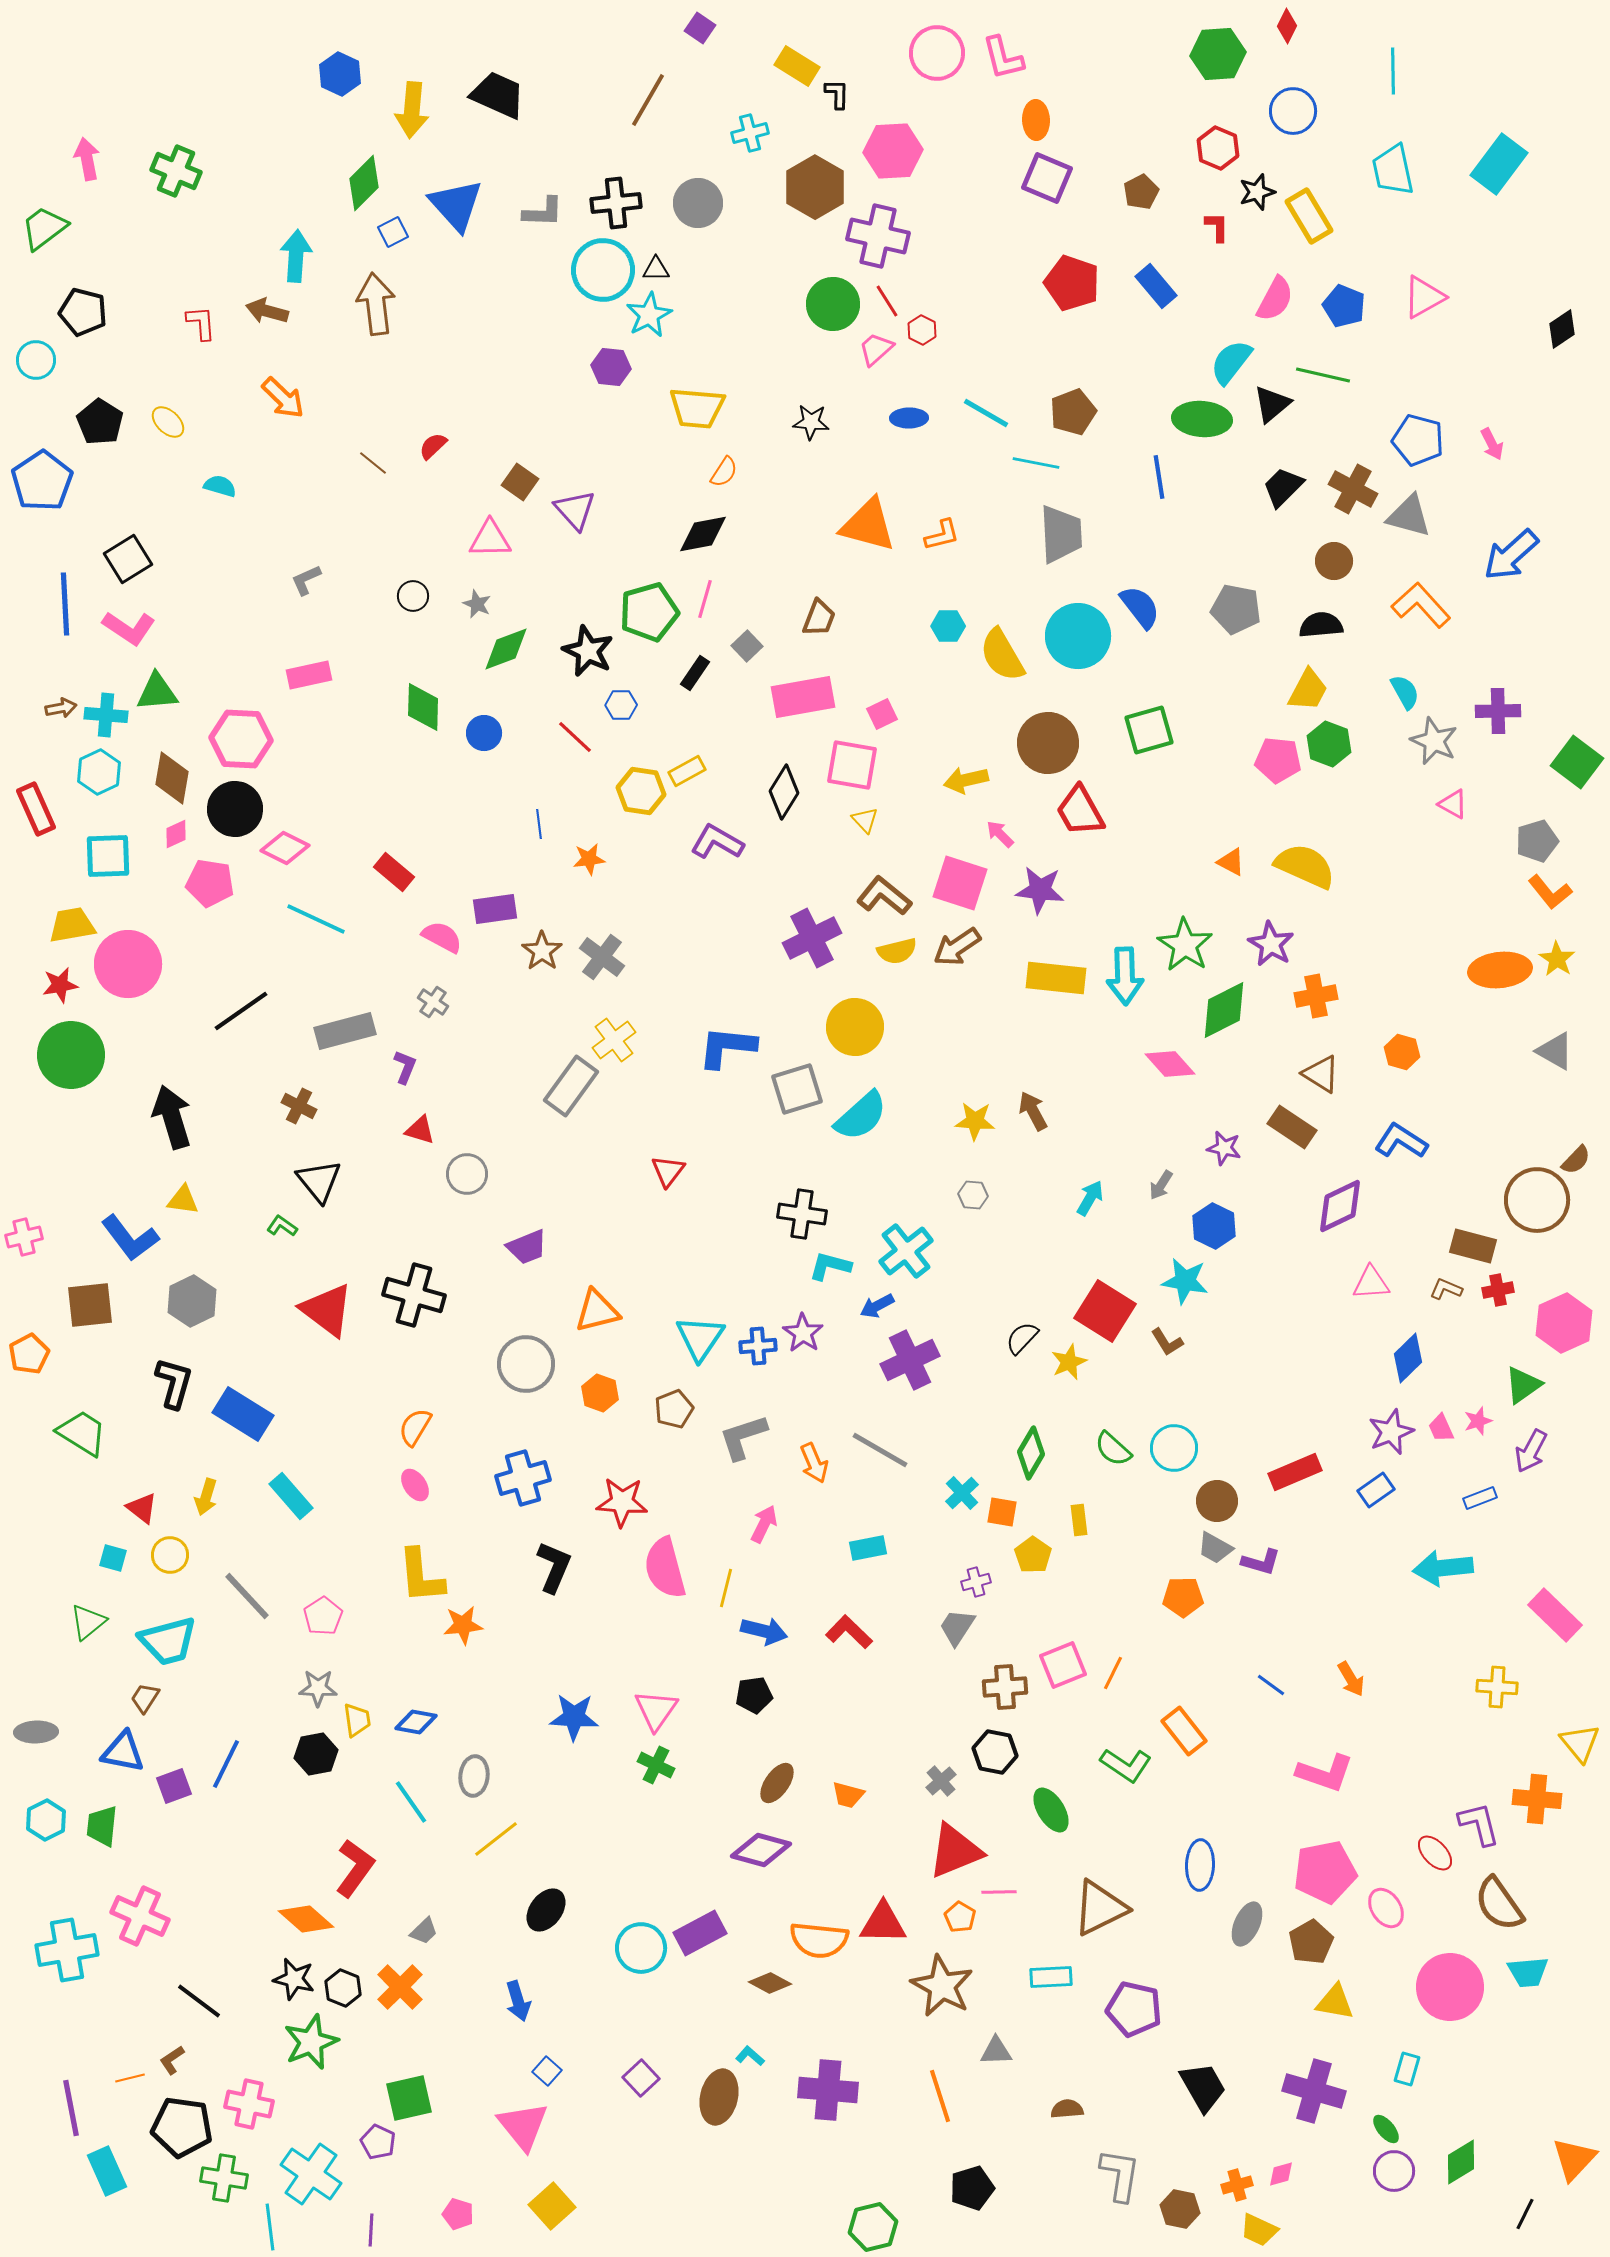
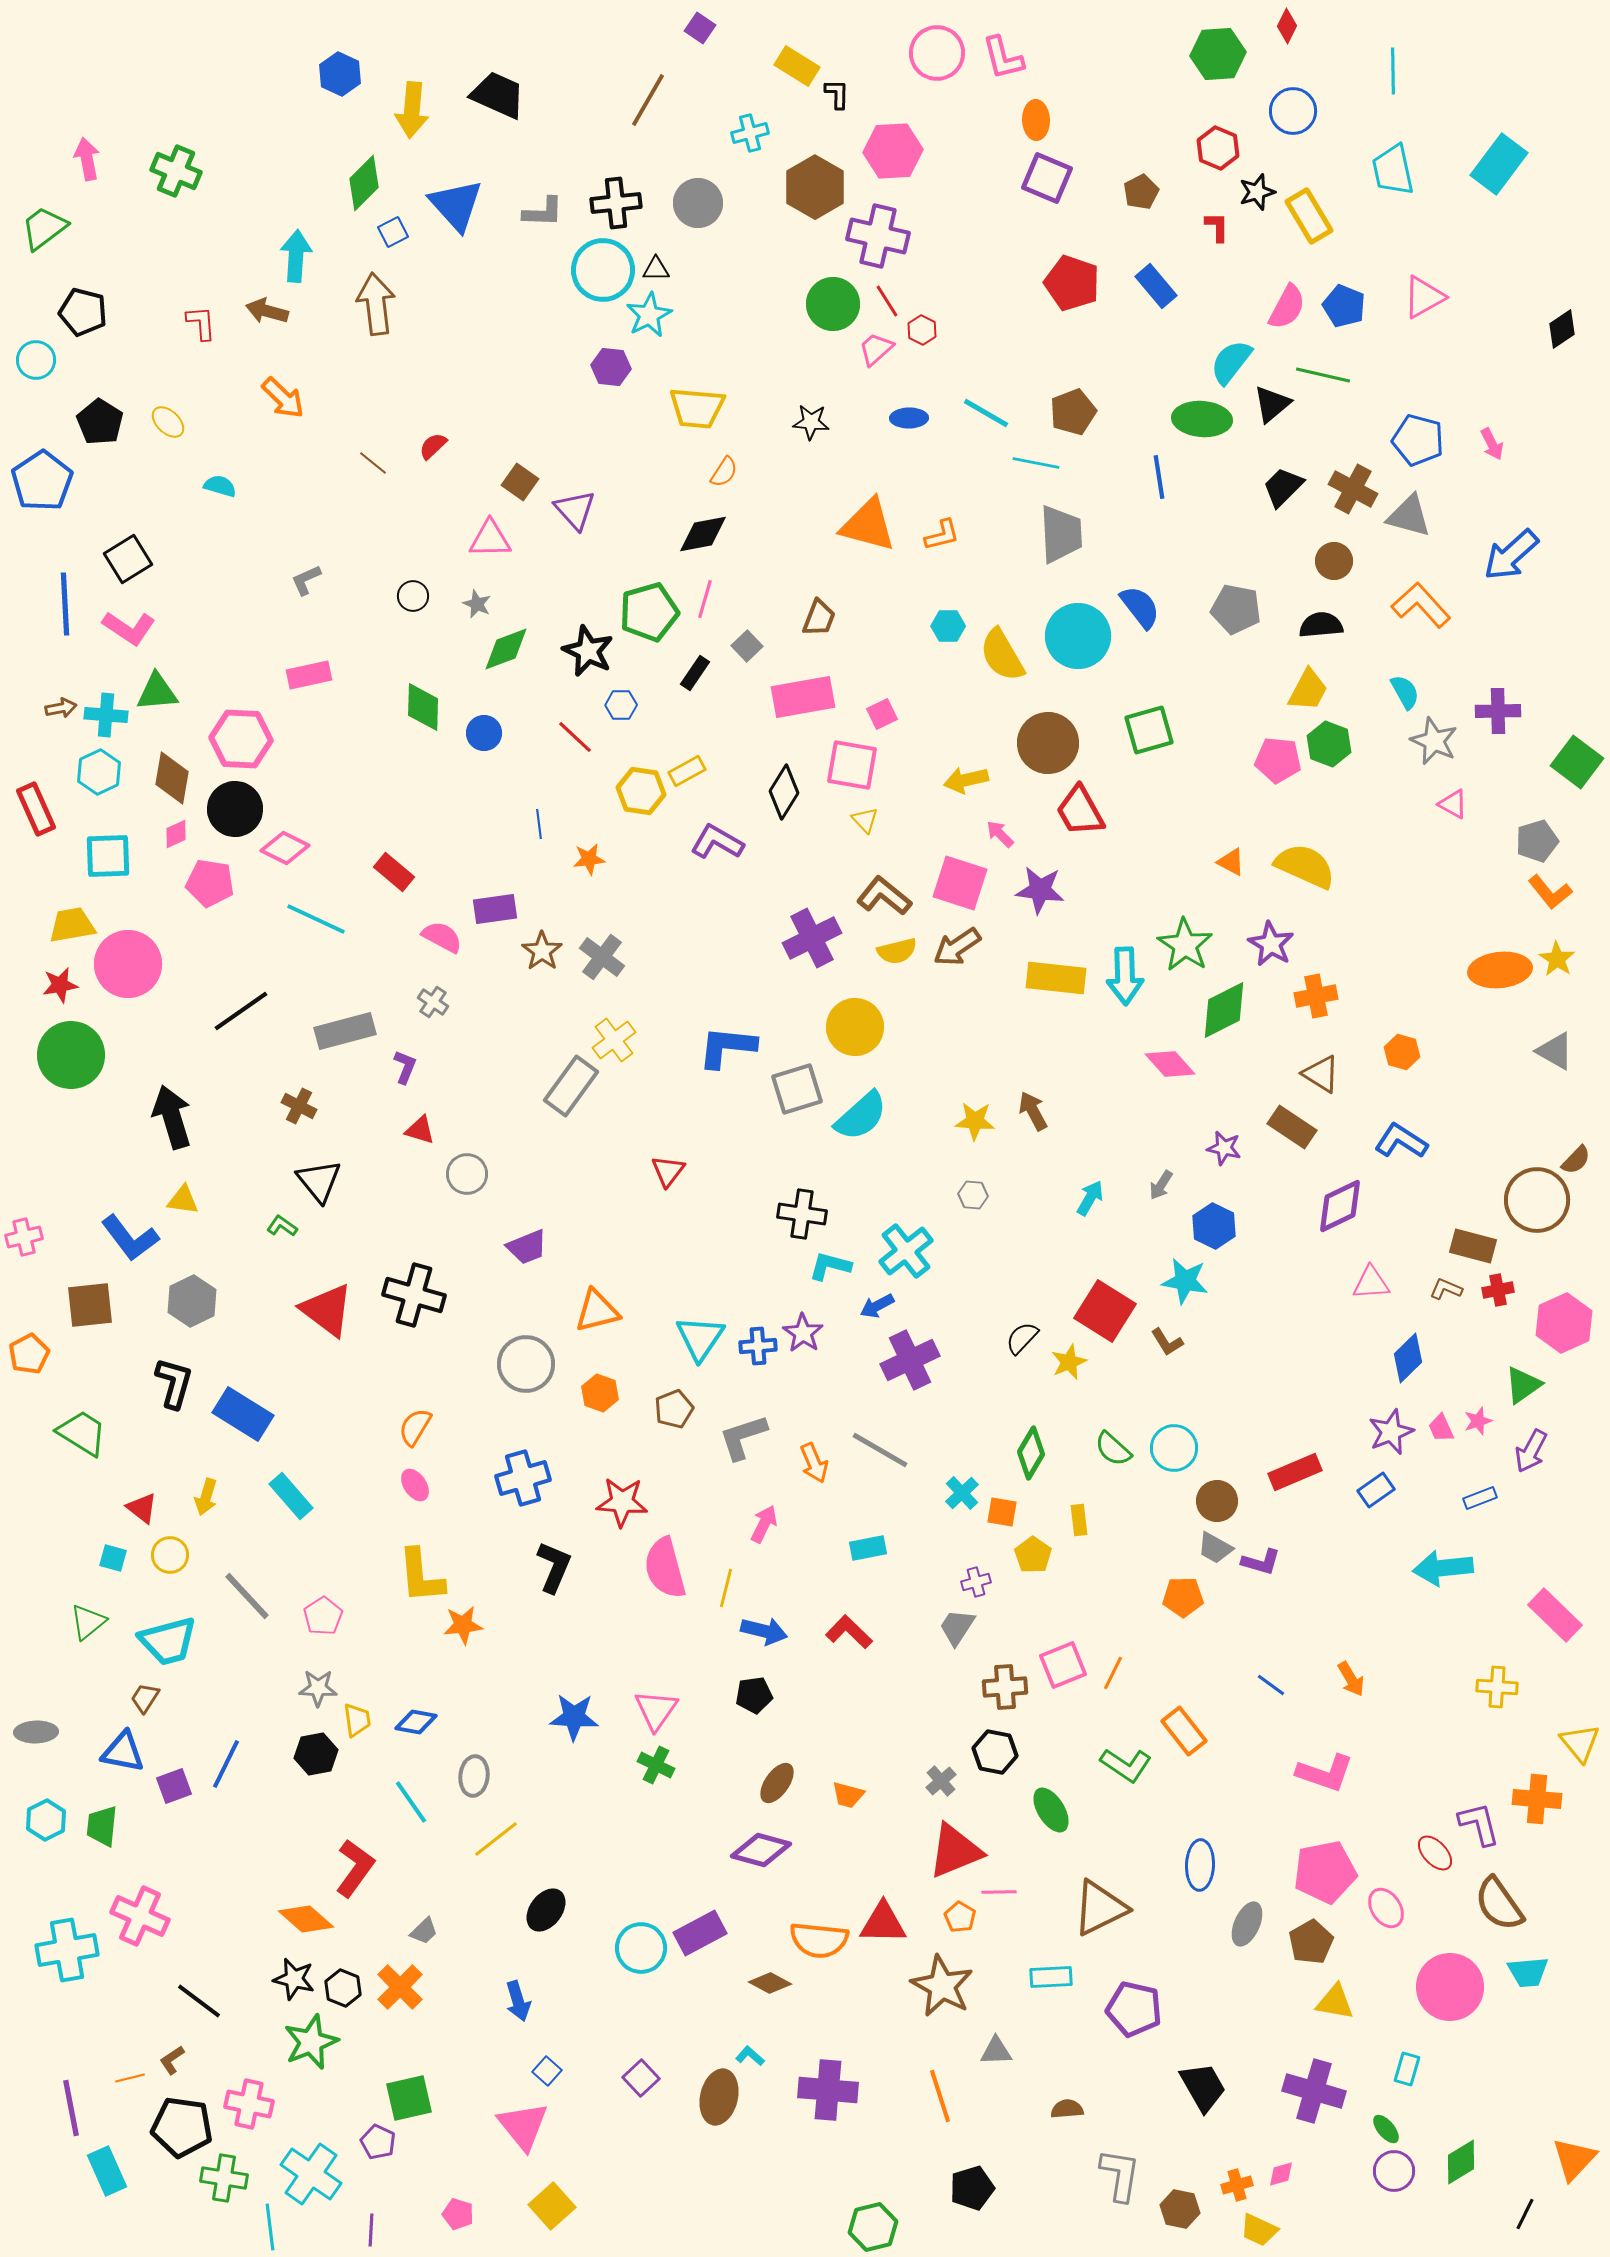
pink semicircle at (1275, 299): moved 12 px right, 8 px down
